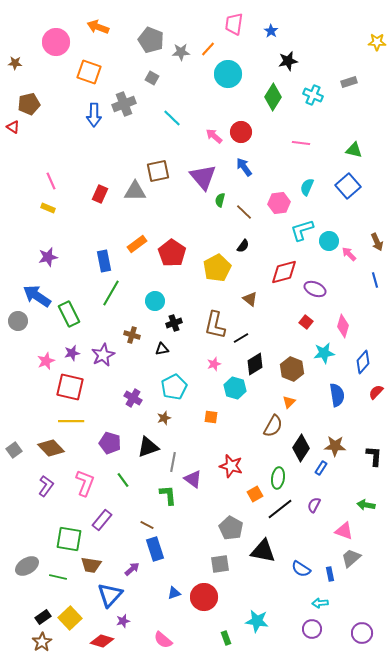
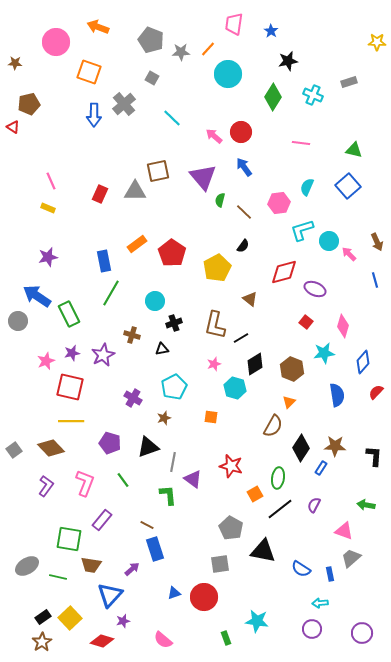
gray cross at (124, 104): rotated 20 degrees counterclockwise
